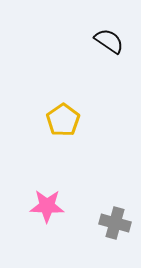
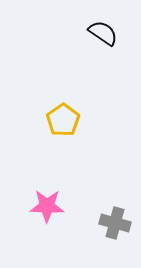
black semicircle: moved 6 px left, 8 px up
